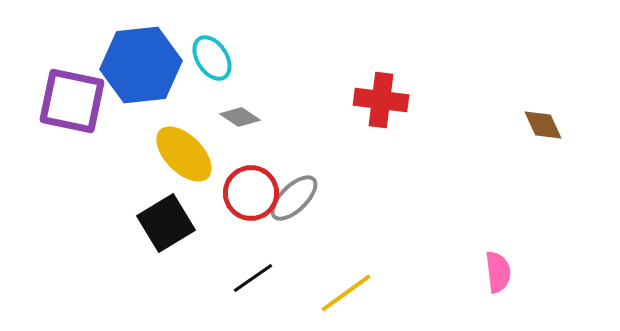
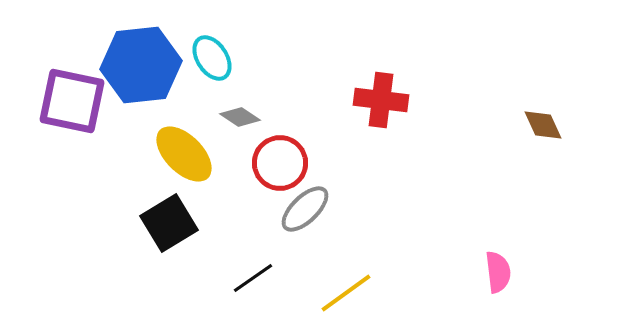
red circle: moved 29 px right, 30 px up
gray ellipse: moved 11 px right, 11 px down
black square: moved 3 px right
